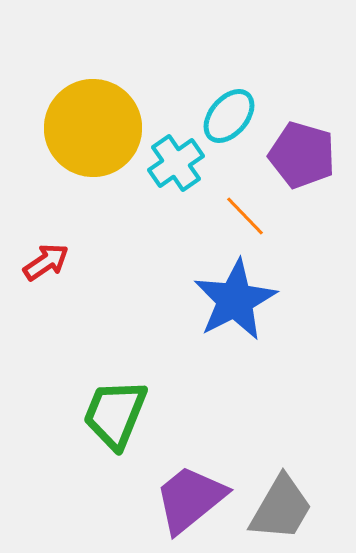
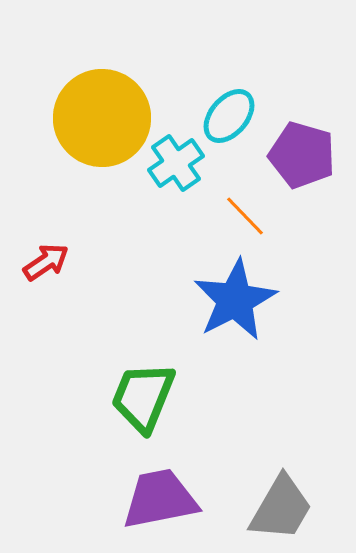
yellow circle: moved 9 px right, 10 px up
green trapezoid: moved 28 px right, 17 px up
purple trapezoid: moved 30 px left; rotated 28 degrees clockwise
